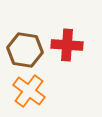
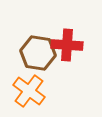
brown hexagon: moved 13 px right, 3 px down
